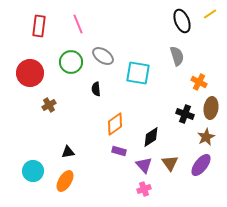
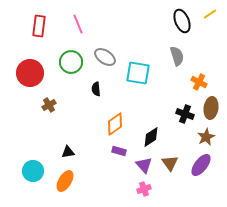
gray ellipse: moved 2 px right, 1 px down
